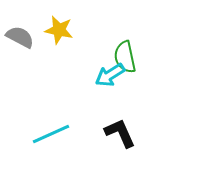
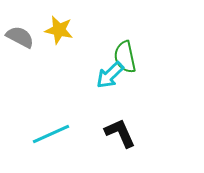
cyan arrow: rotated 12 degrees counterclockwise
